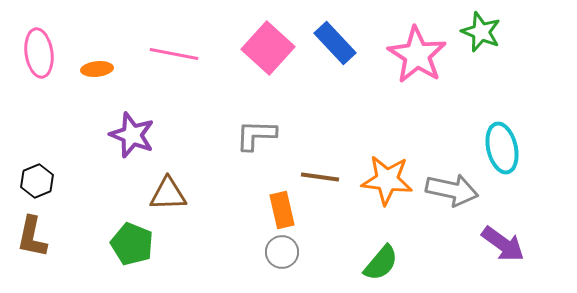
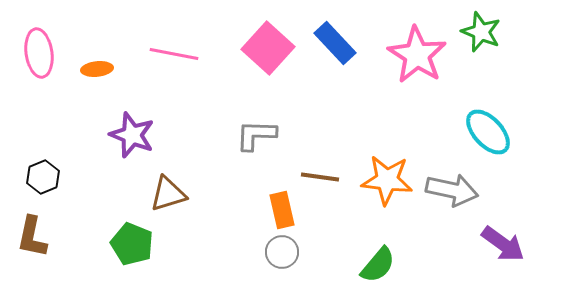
cyan ellipse: moved 14 px left, 16 px up; rotated 30 degrees counterclockwise
black hexagon: moved 6 px right, 4 px up
brown triangle: rotated 15 degrees counterclockwise
green semicircle: moved 3 px left, 2 px down
